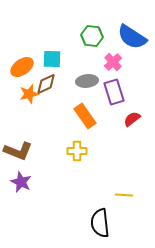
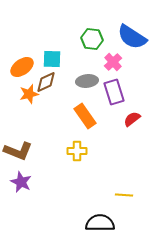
green hexagon: moved 3 px down
brown diamond: moved 2 px up
black semicircle: rotated 96 degrees clockwise
